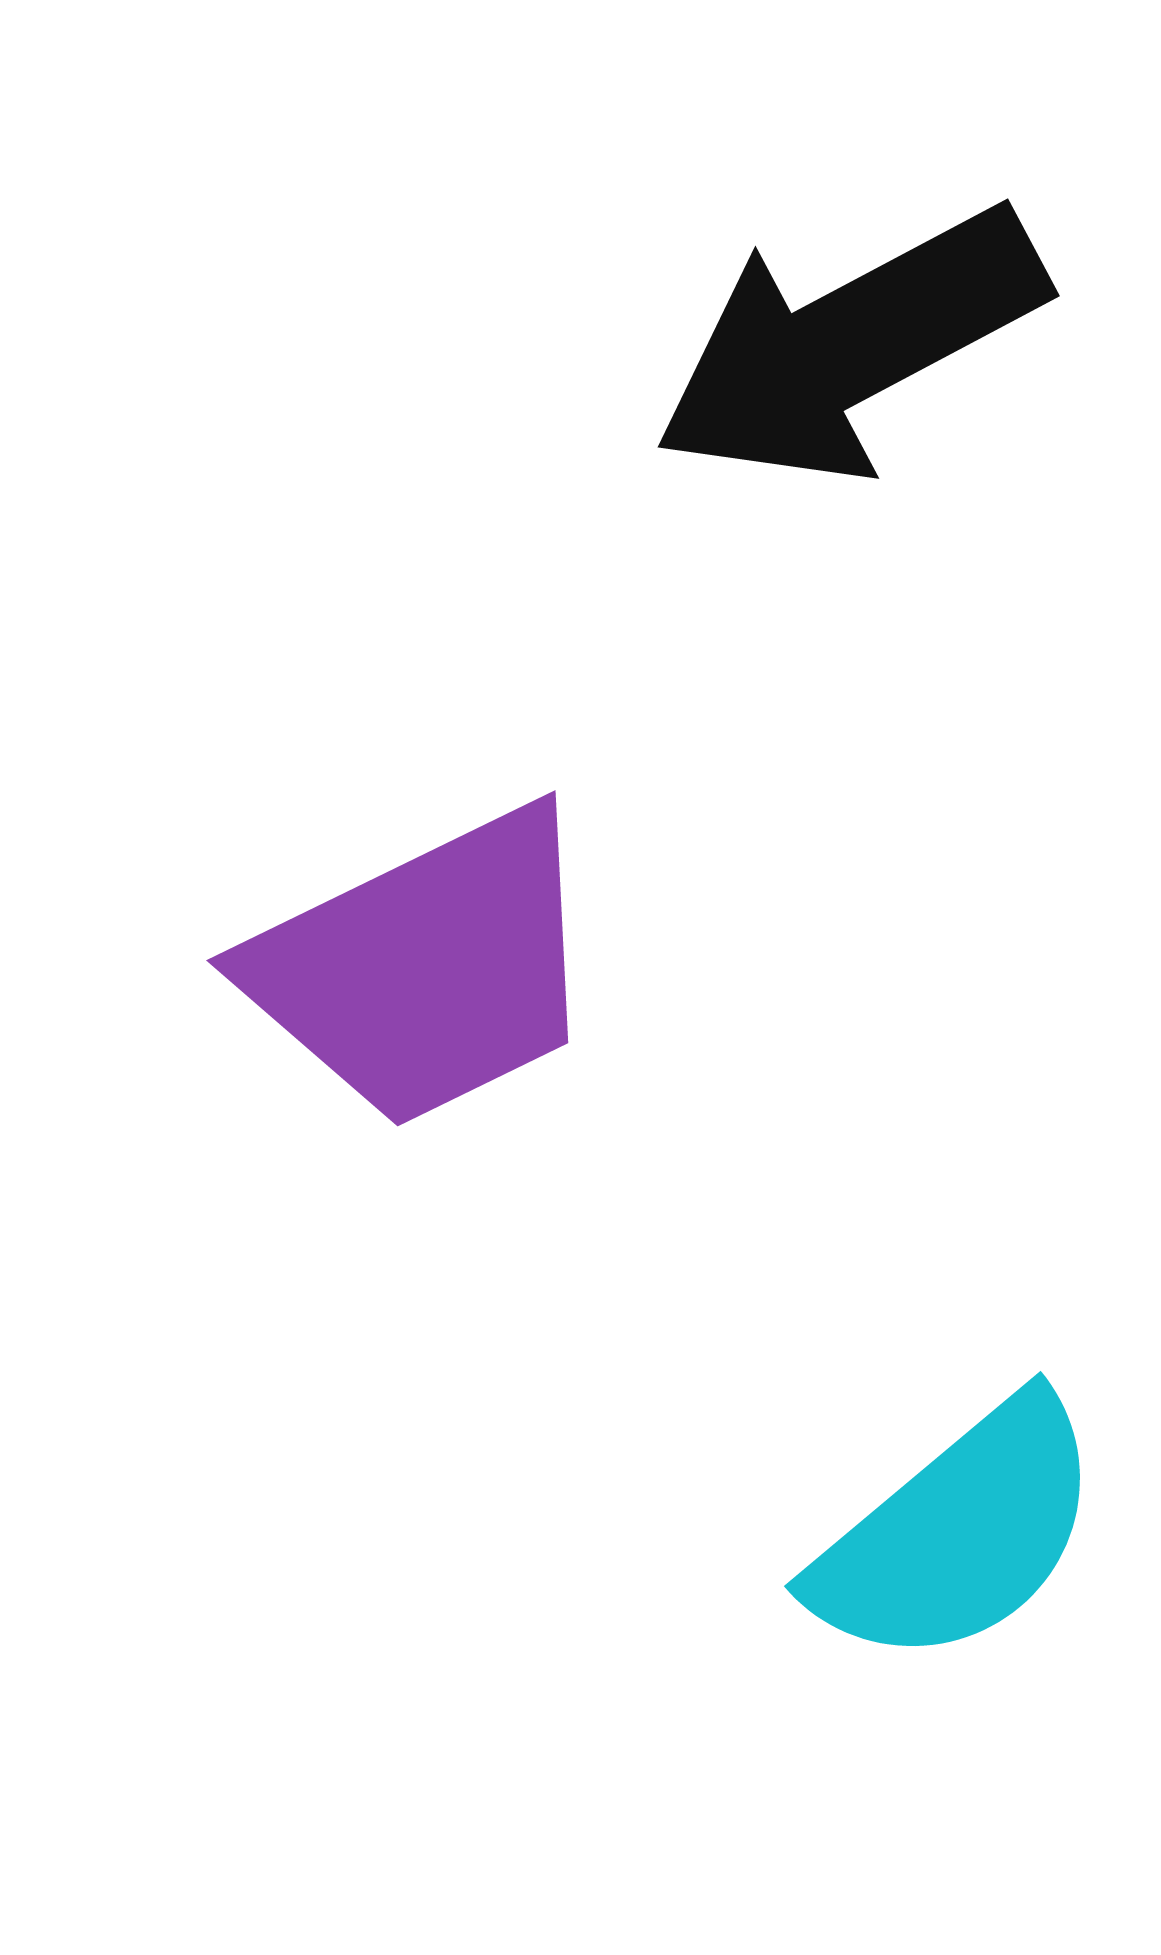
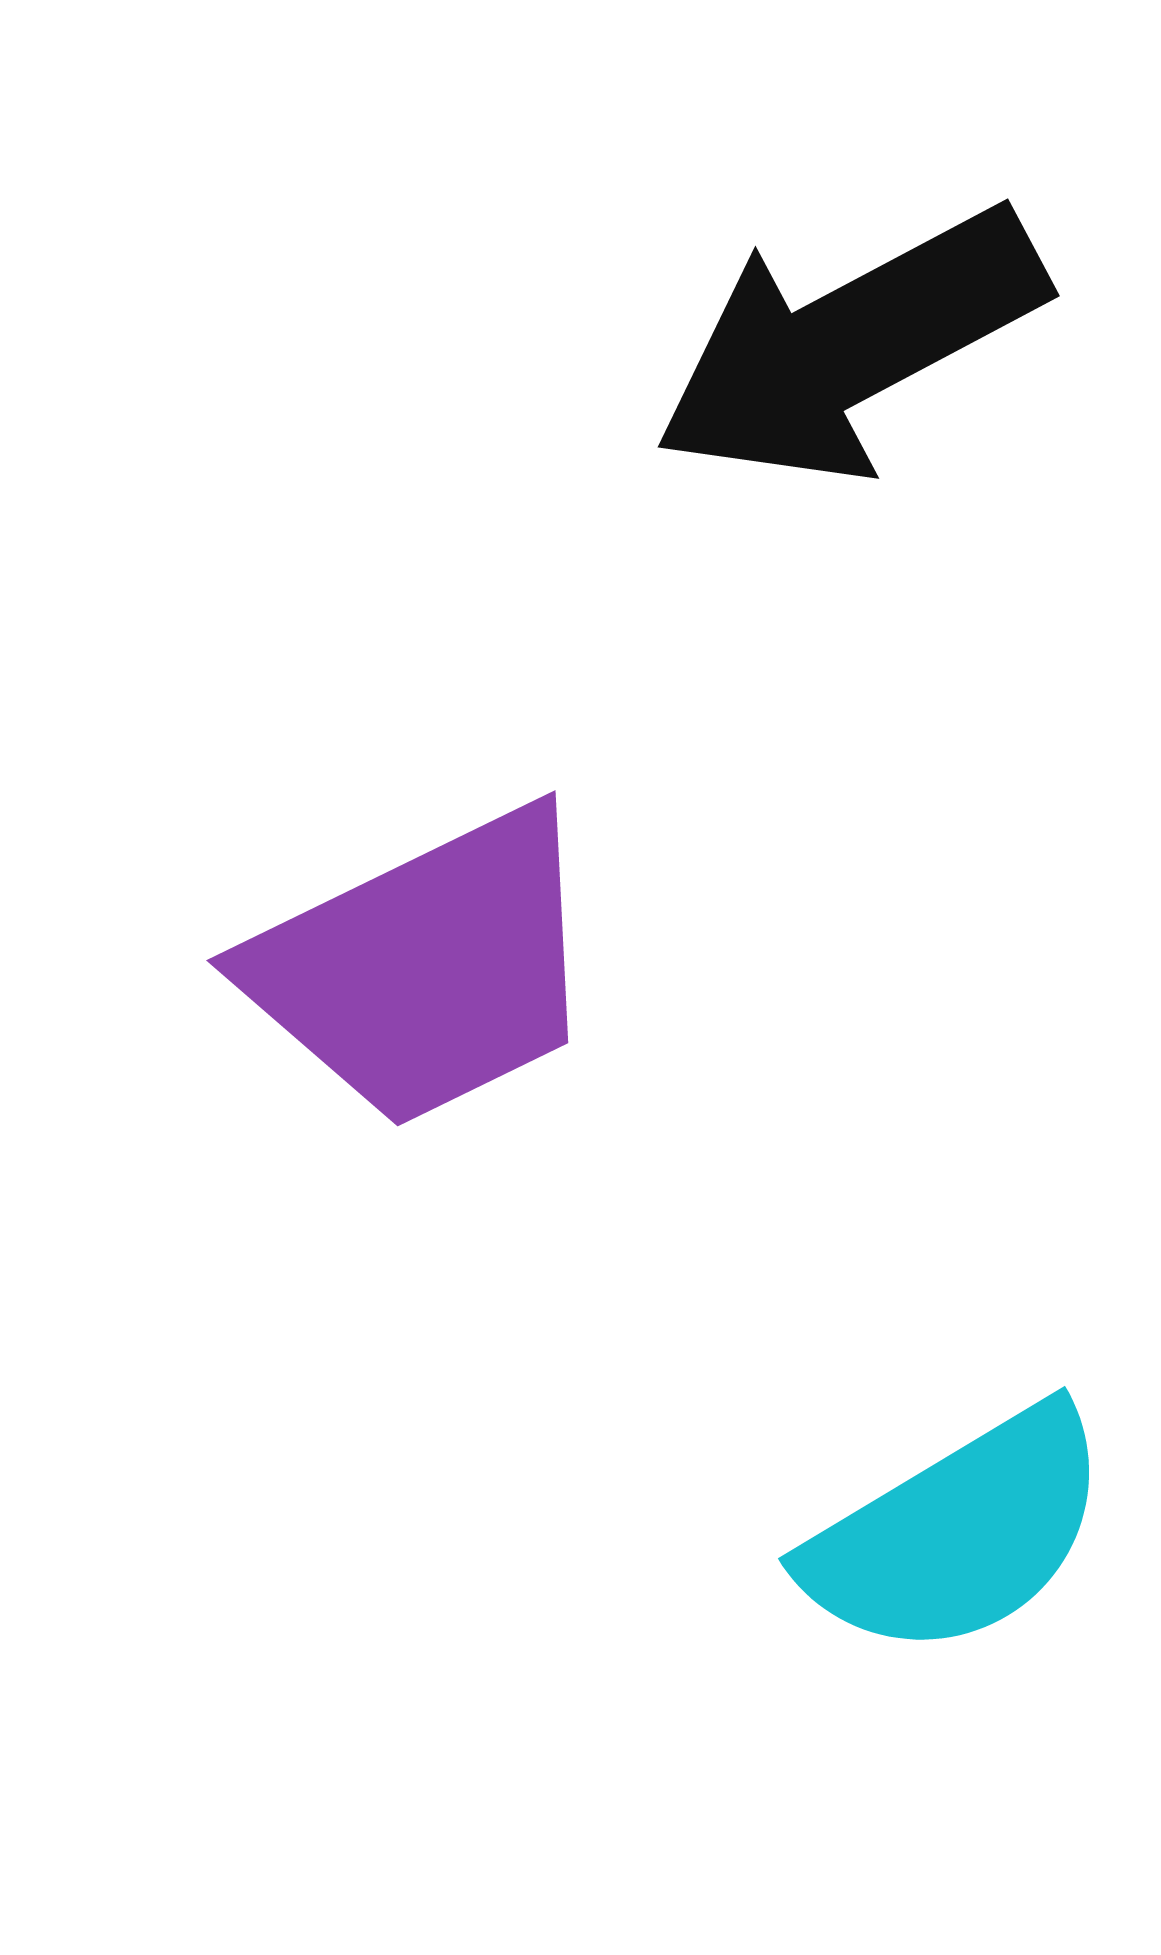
cyan semicircle: rotated 9 degrees clockwise
